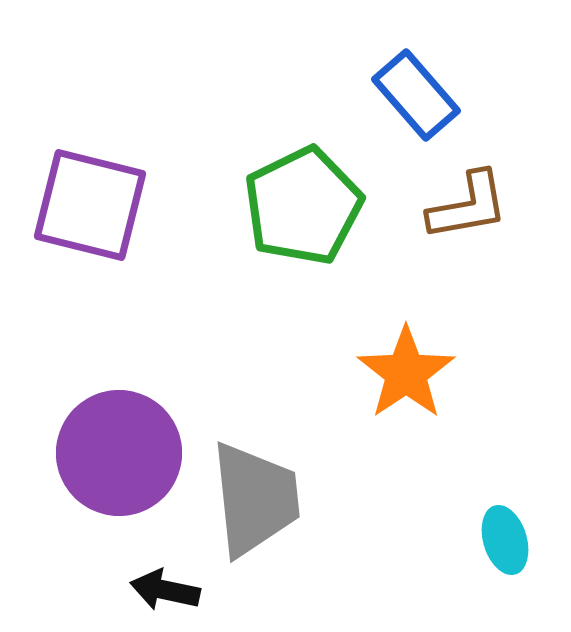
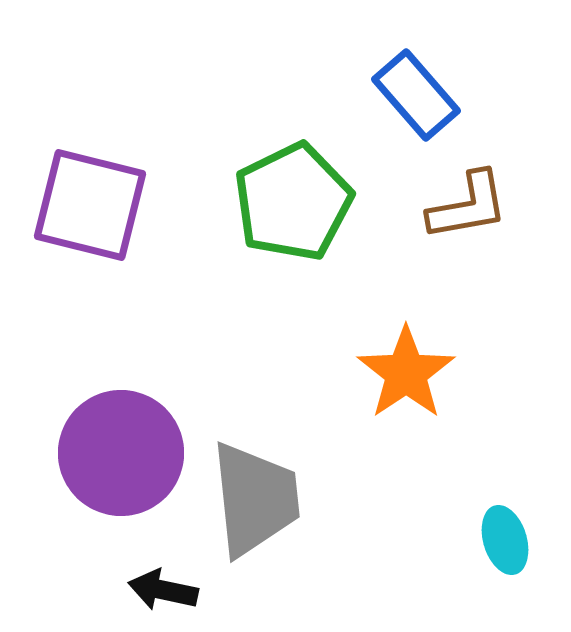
green pentagon: moved 10 px left, 4 px up
purple circle: moved 2 px right
black arrow: moved 2 px left
